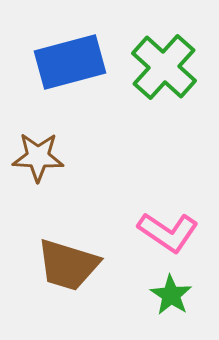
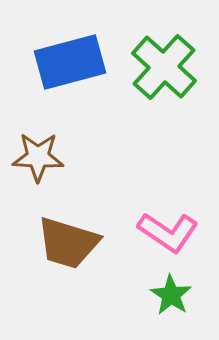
brown trapezoid: moved 22 px up
